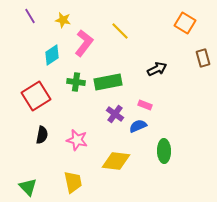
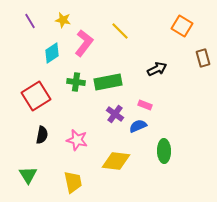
purple line: moved 5 px down
orange square: moved 3 px left, 3 px down
cyan diamond: moved 2 px up
green triangle: moved 12 px up; rotated 12 degrees clockwise
